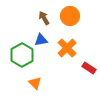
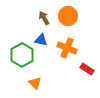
orange circle: moved 2 px left
blue triangle: rotated 24 degrees clockwise
orange cross: rotated 24 degrees counterclockwise
red rectangle: moved 2 px left, 1 px down
